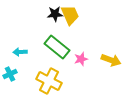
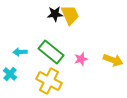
green rectangle: moved 6 px left, 5 px down
yellow arrow: moved 2 px right
cyan cross: rotated 24 degrees counterclockwise
